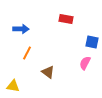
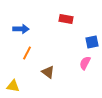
blue square: rotated 24 degrees counterclockwise
